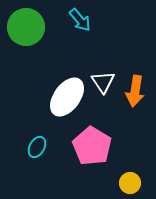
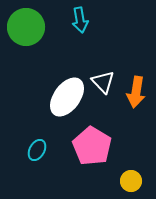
cyan arrow: rotated 30 degrees clockwise
white triangle: rotated 10 degrees counterclockwise
orange arrow: moved 1 px right, 1 px down
cyan ellipse: moved 3 px down
yellow circle: moved 1 px right, 2 px up
